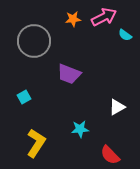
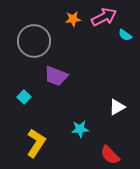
purple trapezoid: moved 13 px left, 2 px down
cyan square: rotated 16 degrees counterclockwise
